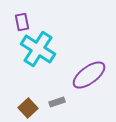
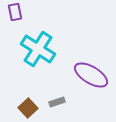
purple rectangle: moved 7 px left, 10 px up
purple ellipse: moved 2 px right; rotated 68 degrees clockwise
